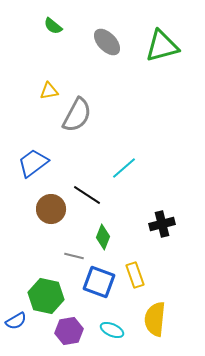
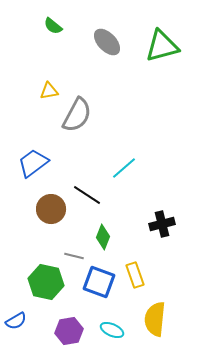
green hexagon: moved 14 px up
